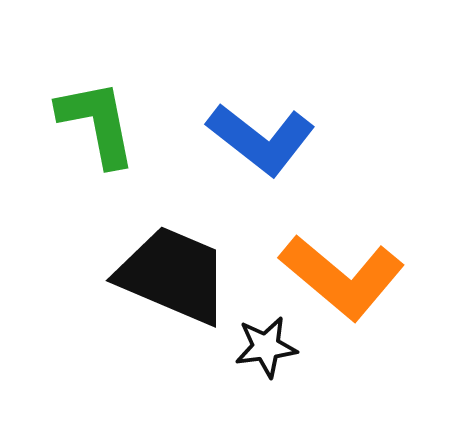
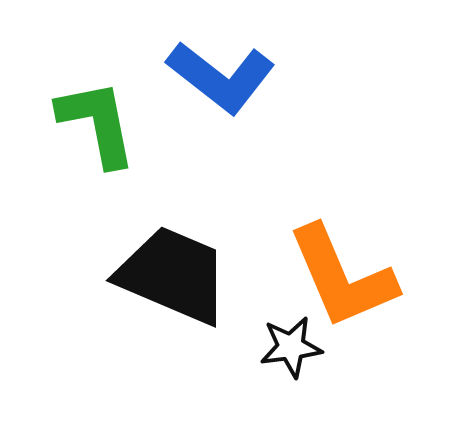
blue L-shape: moved 40 px left, 62 px up
orange L-shape: rotated 27 degrees clockwise
black star: moved 25 px right
